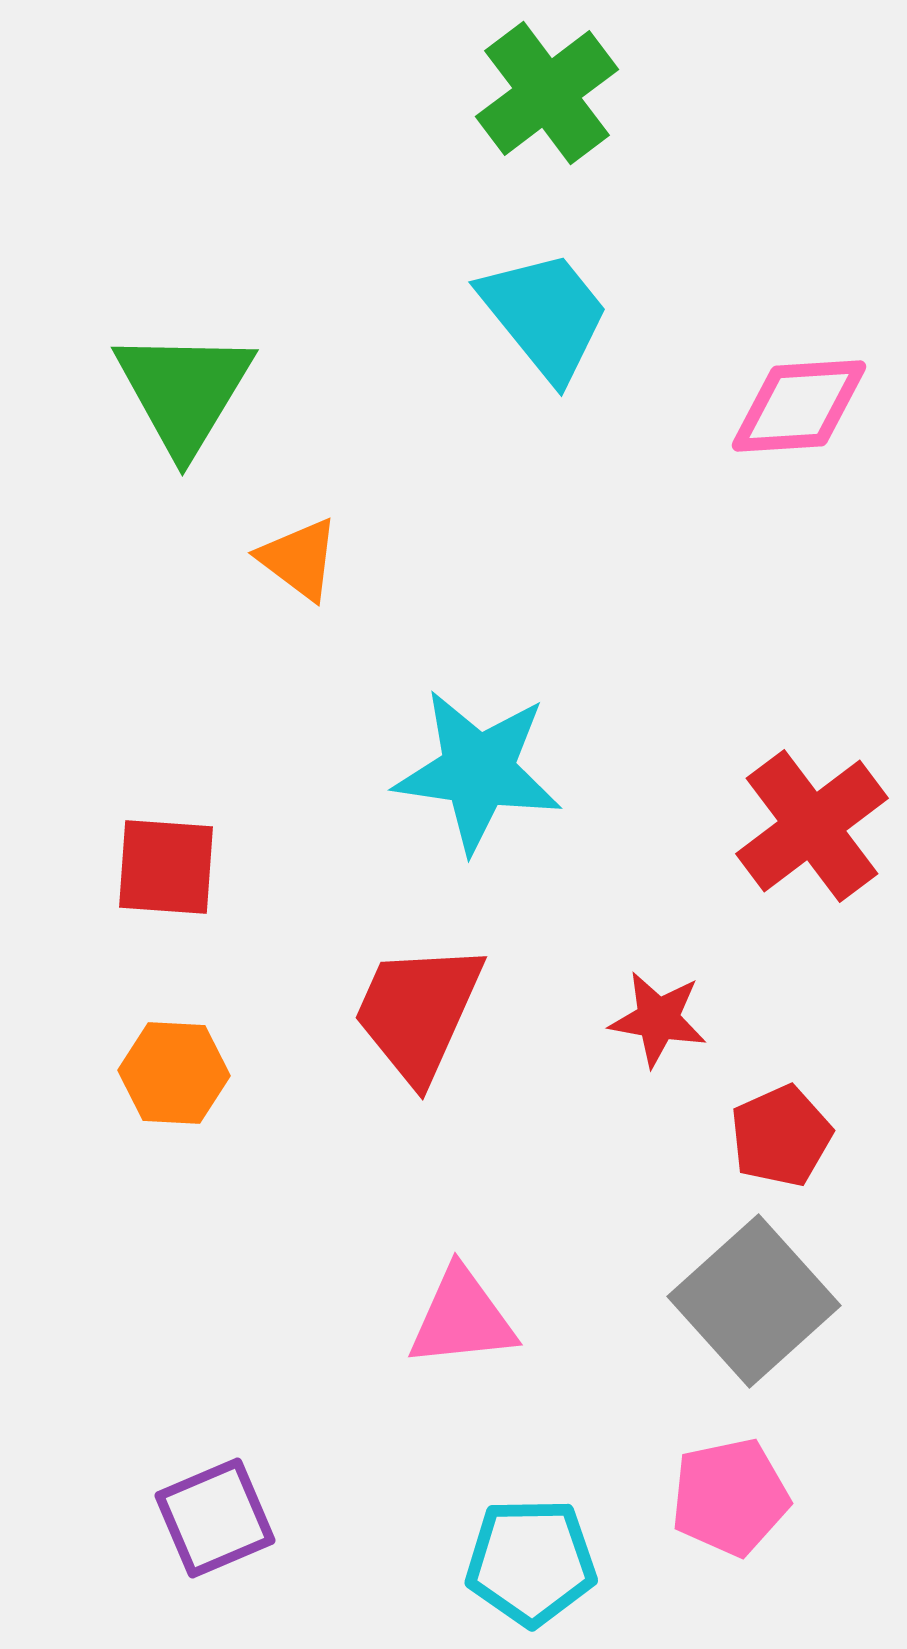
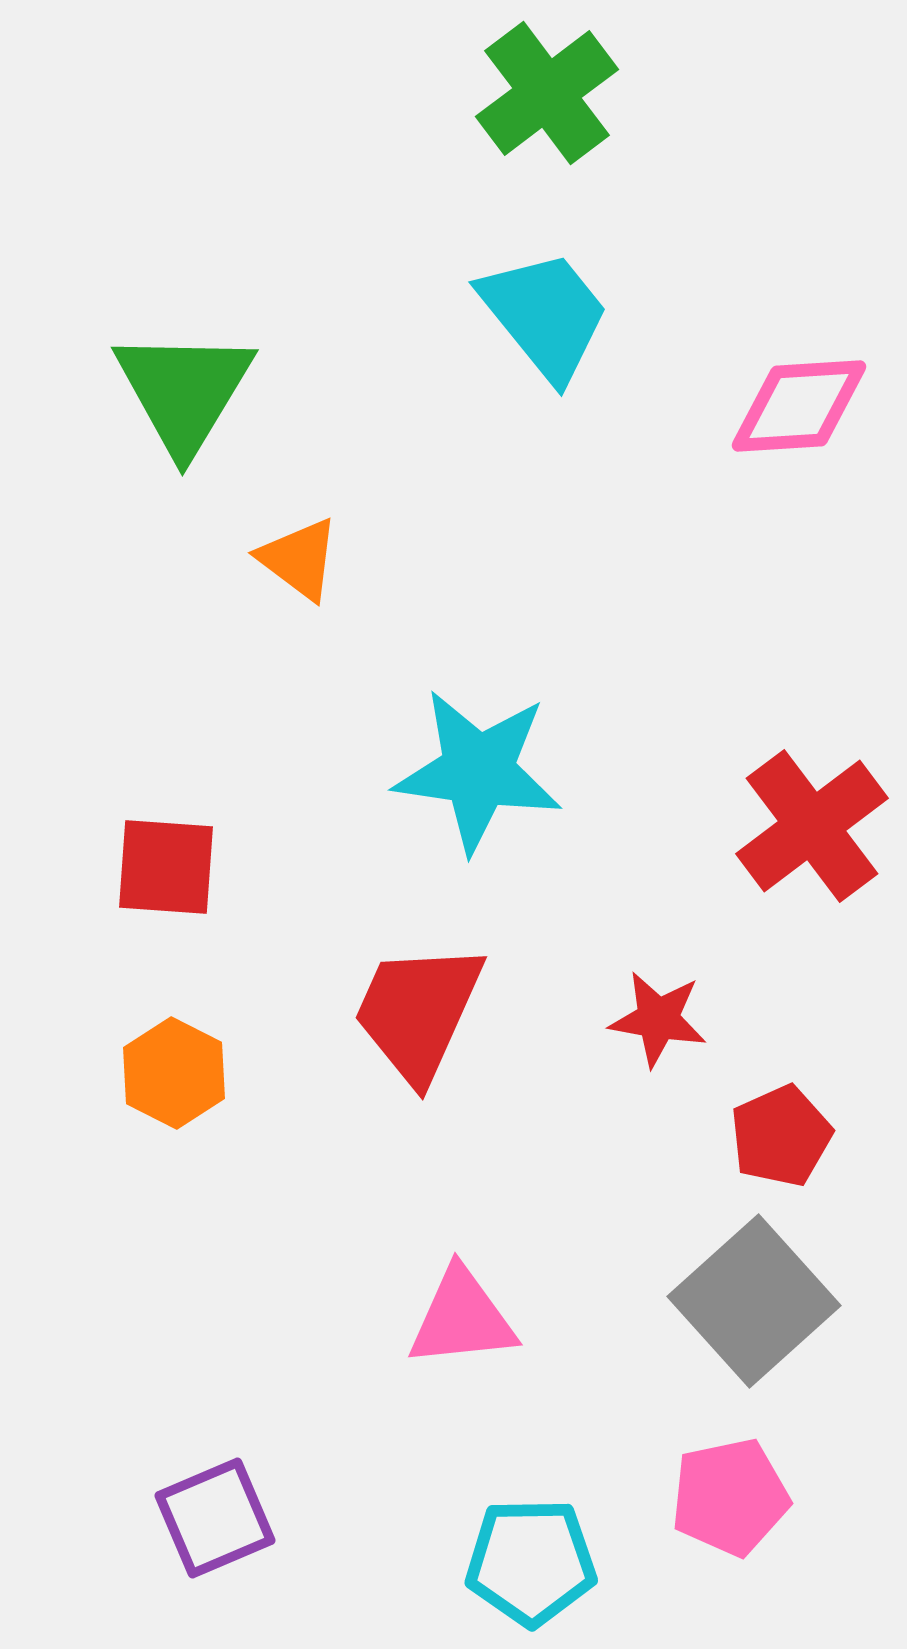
orange hexagon: rotated 24 degrees clockwise
